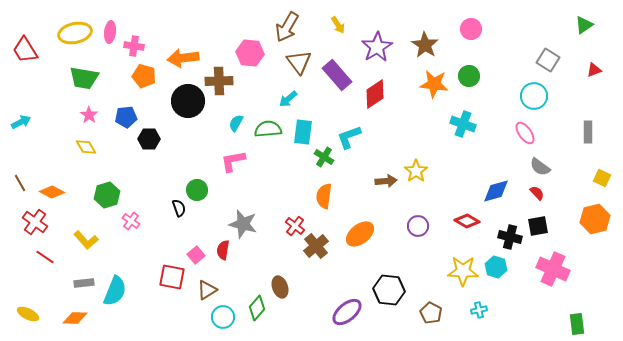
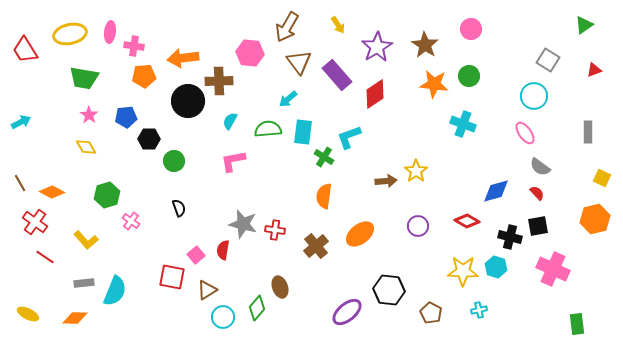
yellow ellipse at (75, 33): moved 5 px left, 1 px down
orange pentagon at (144, 76): rotated 20 degrees counterclockwise
cyan semicircle at (236, 123): moved 6 px left, 2 px up
green circle at (197, 190): moved 23 px left, 29 px up
red cross at (295, 226): moved 20 px left, 4 px down; rotated 30 degrees counterclockwise
